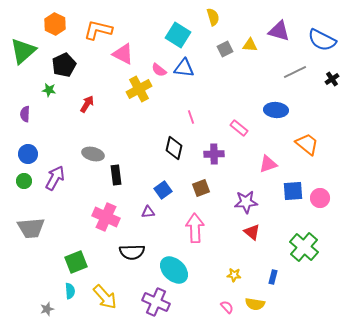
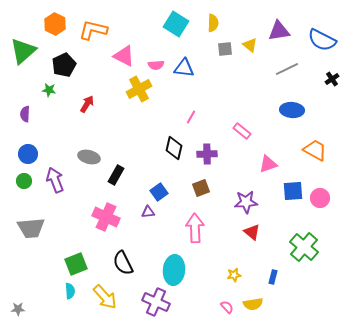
yellow semicircle at (213, 17): moved 6 px down; rotated 18 degrees clockwise
orange L-shape at (98, 30): moved 5 px left
purple triangle at (279, 31): rotated 25 degrees counterclockwise
cyan square at (178, 35): moved 2 px left, 11 px up
yellow triangle at (250, 45): rotated 35 degrees clockwise
gray square at (225, 49): rotated 21 degrees clockwise
pink triangle at (123, 54): moved 1 px right, 2 px down
pink semicircle at (159, 70): moved 3 px left, 5 px up; rotated 42 degrees counterclockwise
gray line at (295, 72): moved 8 px left, 3 px up
blue ellipse at (276, 110): moved 16 px right
pink line at (191, 117): rotated 48 degrees clockwise
pink rectangle at (239, 128): moved 3 px right, 3 px down
orange trapezoid at (307, 144): moved 8 px right, 6 px down; rotated 10 degrees counterclockwise
gray ellipse at (93, 154): moved 4 px left, 3 px down
purple cross at (214, 154): moved 7 px left
black rectangle at (116, 175): rotated 36 degrees clockwise
purple arrow at (55, 178): moved 2 px down; rotated 50 degrees counterclockwise
blue square at (163, 190): moved 4 px left, 2 px down
black semicircle at (132, 252): moved 9 px left, 11 px down; rotated 65 degrees clockwise
green square at (76, 262): moved 2 px down
cyan ellipse at (174, 270): rotated 52 degrees clockwise
yellow star at (234, 275): rotated 16 degrees counterclockwise
yellow semicircle at (255, 304): moved 2 px left; rotated 18 degrees counterclockwise
gray star at (47, 309): moved 29 px left; rotated 16 degrees clockwise
